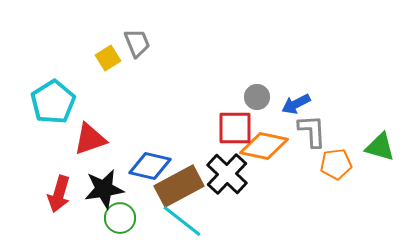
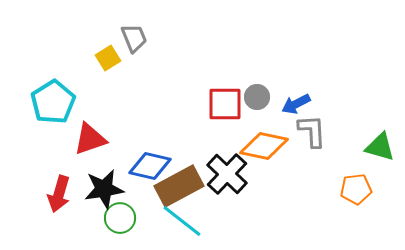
gray trapezoid: moved 3 px left, 5 px up
red square: moved 10 px left, 24 px up
orange pentagon: moved 20 px right, 25 px down
